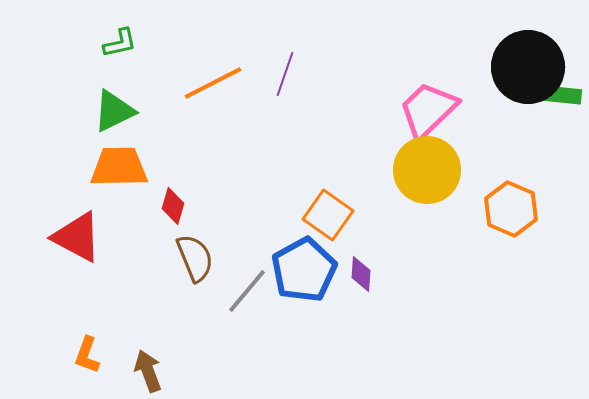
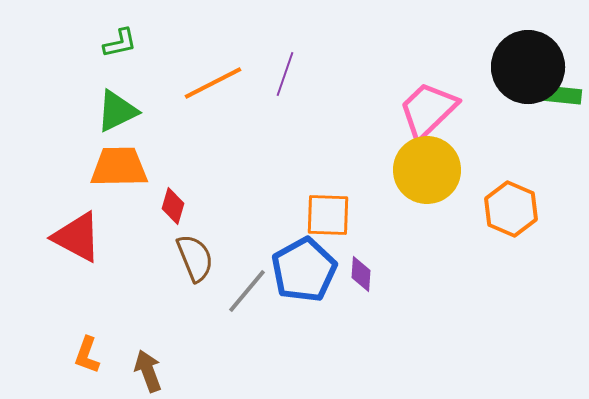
green triangle: moved 3 px right
orange square: rotated 33 degrees counterclockwise
